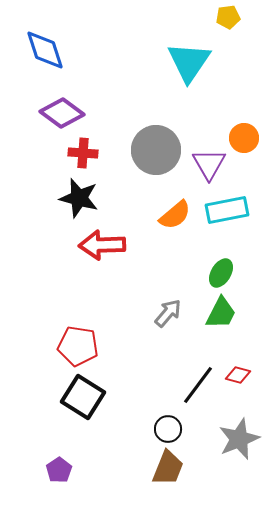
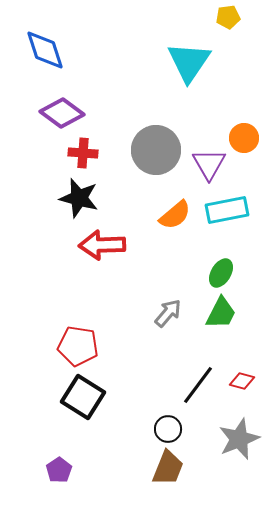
red diamond: moved 4 px right, 6 px down
